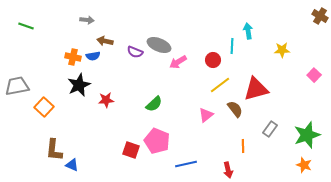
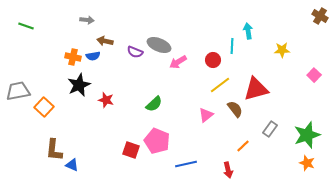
gray trapezoid: moved 1 px right, 5 px down
red star: rotated 21 degrees clockwise
orange line: rotated 48 degrees clockwise
orange star: moved 3 px right, 2 px up
